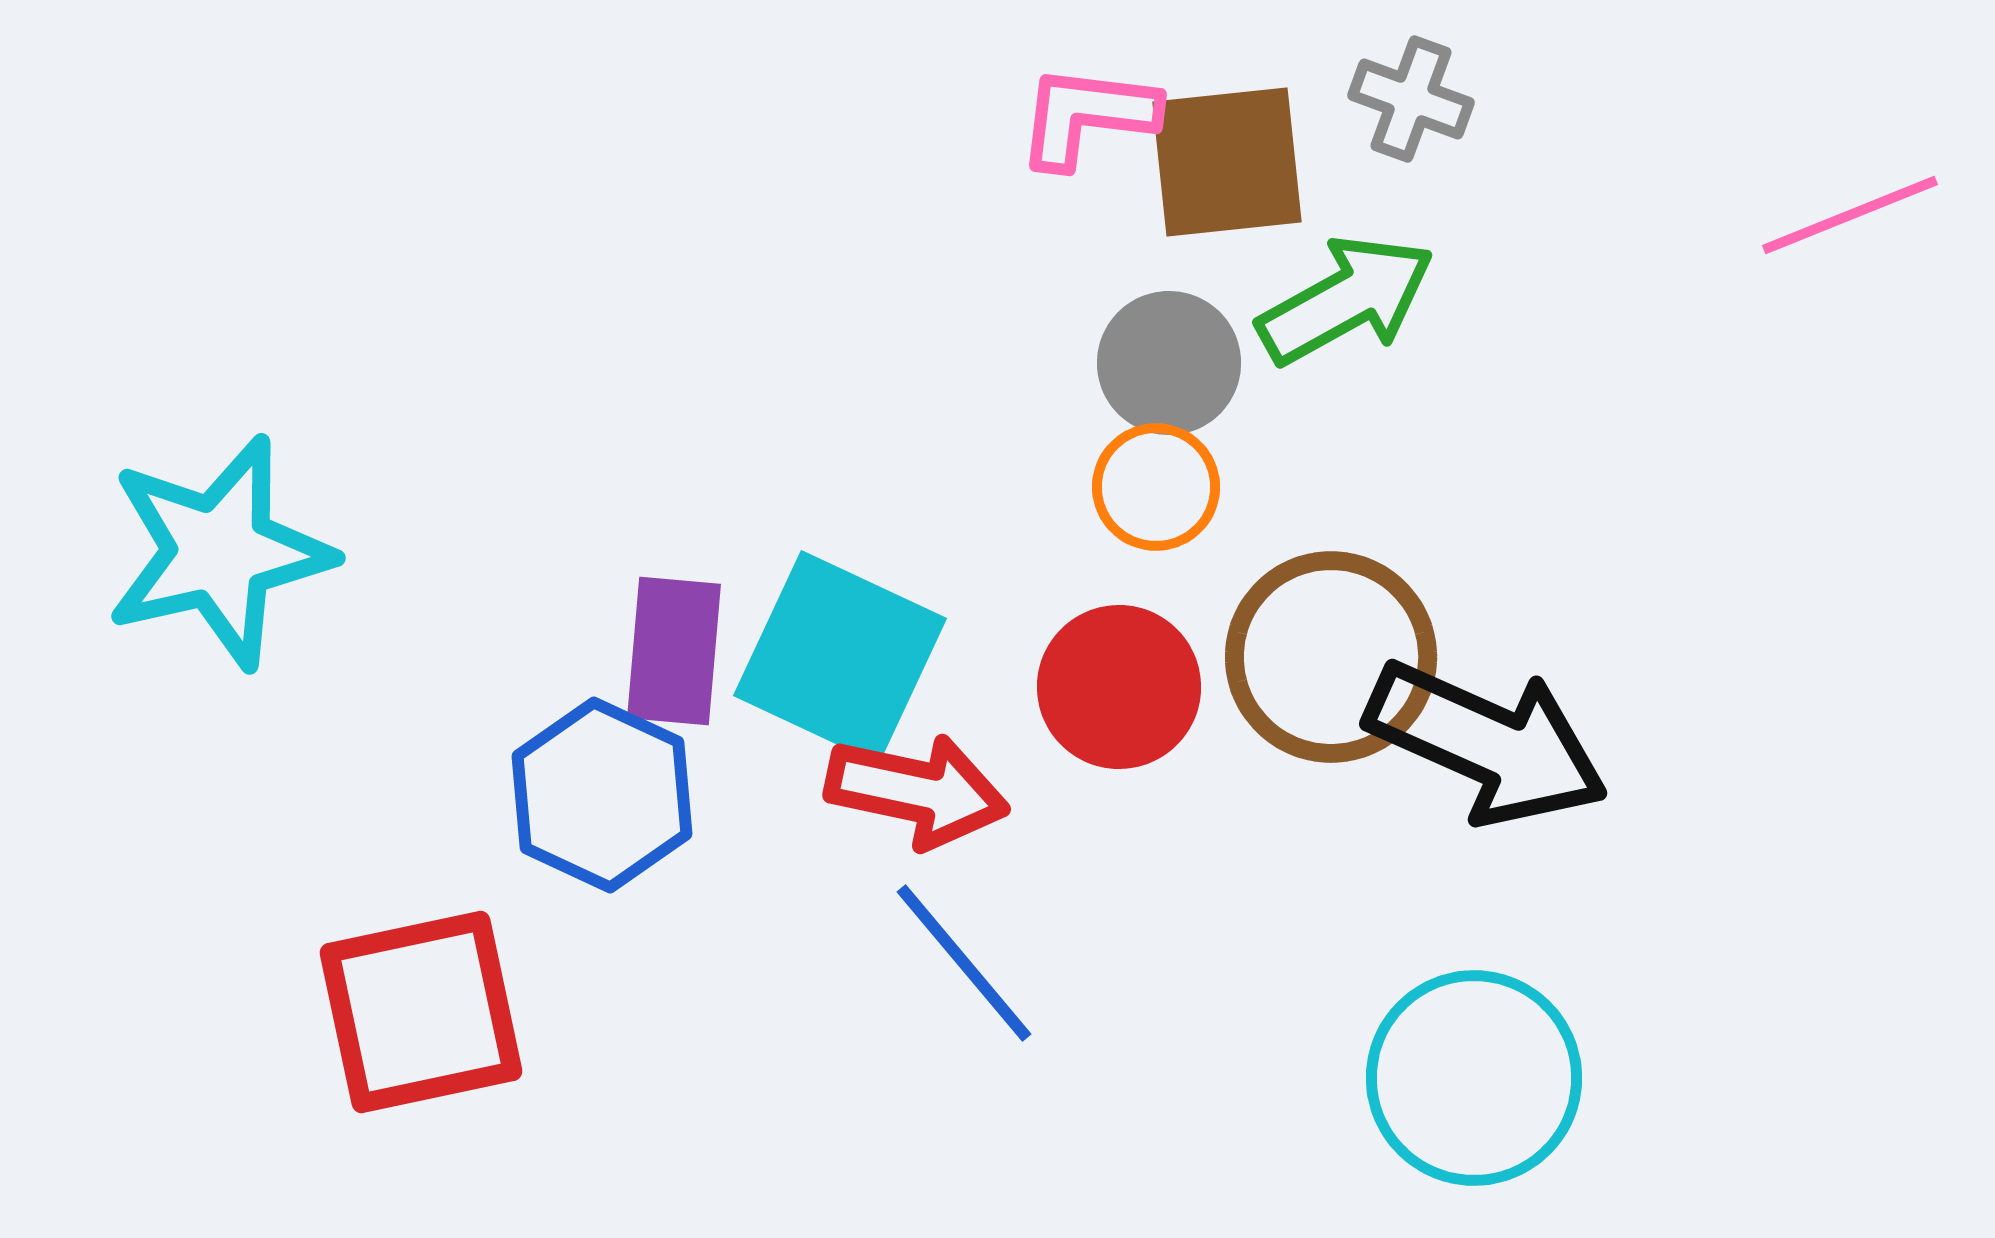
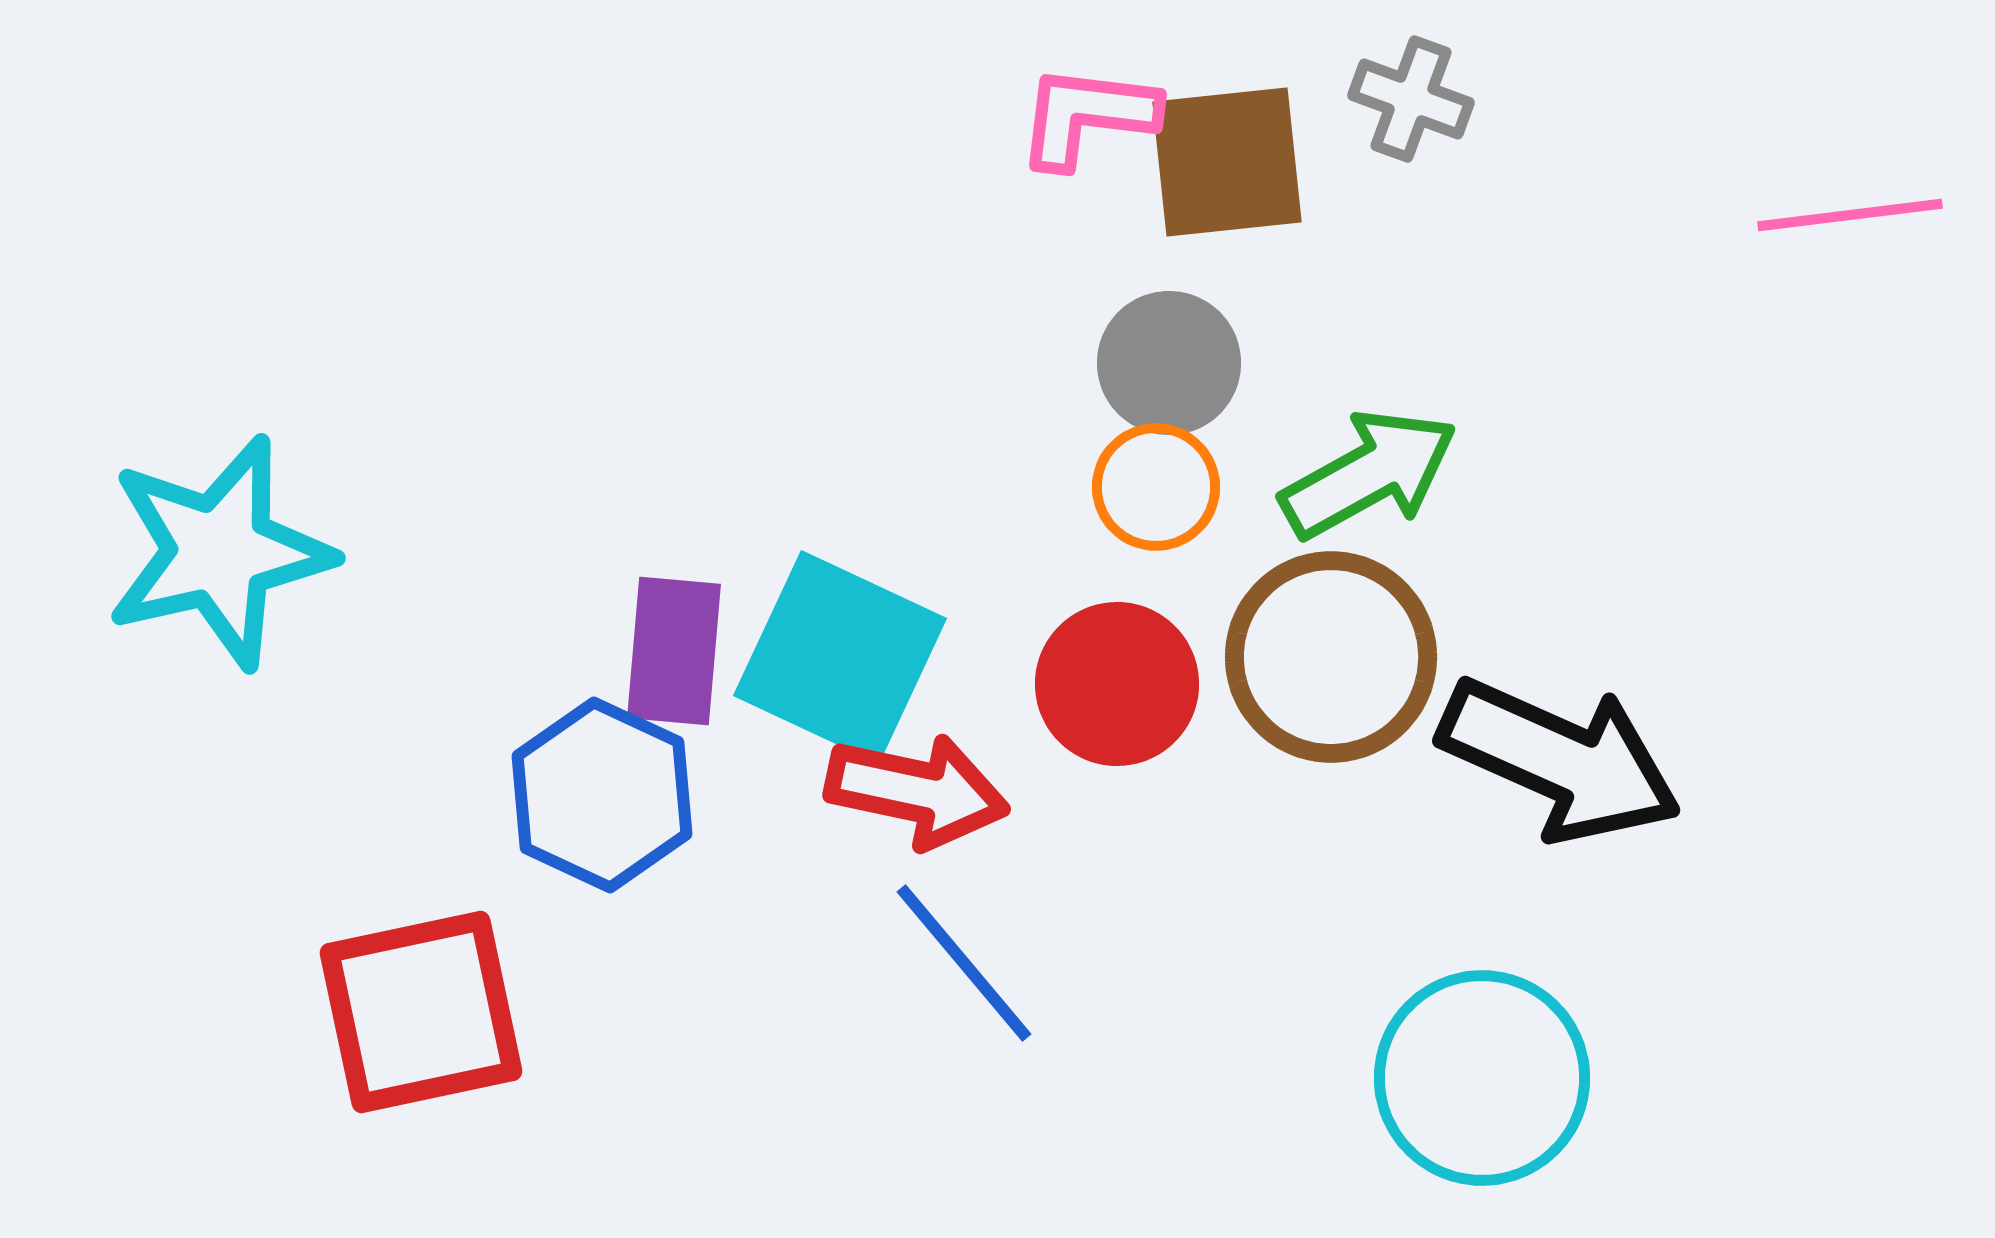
pink line: rotated 15 degrees clockwise
green arrow: moved 23 px right, 174 px down
red circle: moved 2 px left, 3 px up
black arrow: moved 73 px right, 17 px down
cyan circle: moved 8 px right
